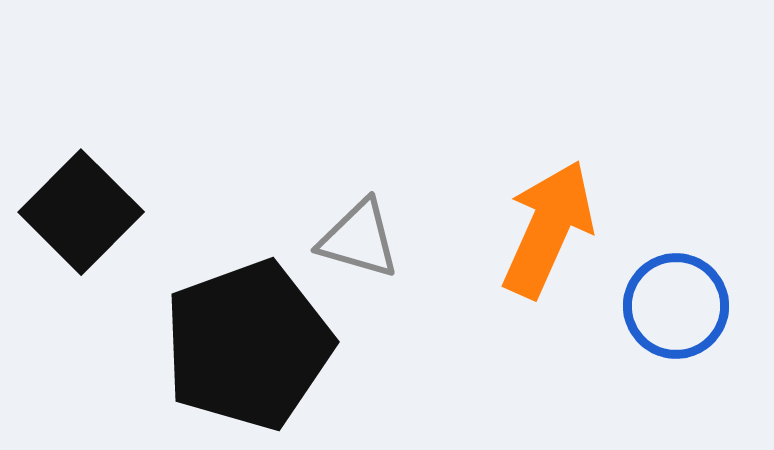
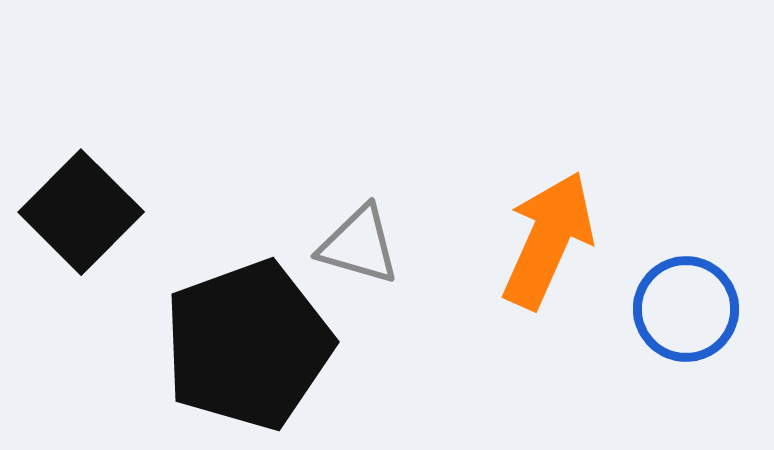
orange arrow: moved 11 px down
gray triangle: moved 6 px down
blue circle: moved 10 px right, 3 px down
